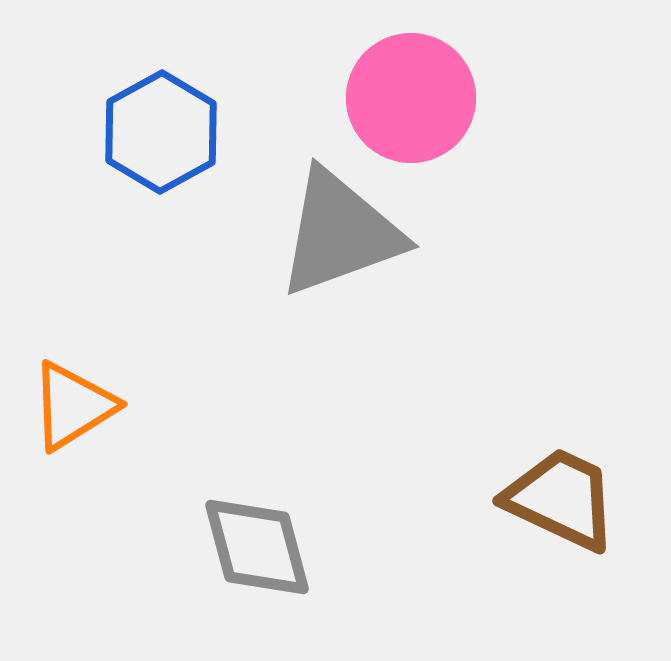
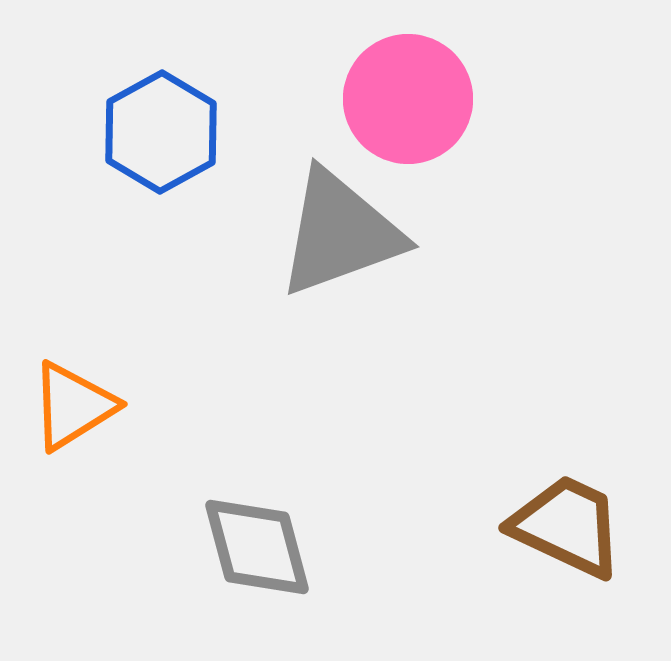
pink circle: moved 3 px left, 1 px down
brown trapezoid: moved 6 px right, 27 px down
